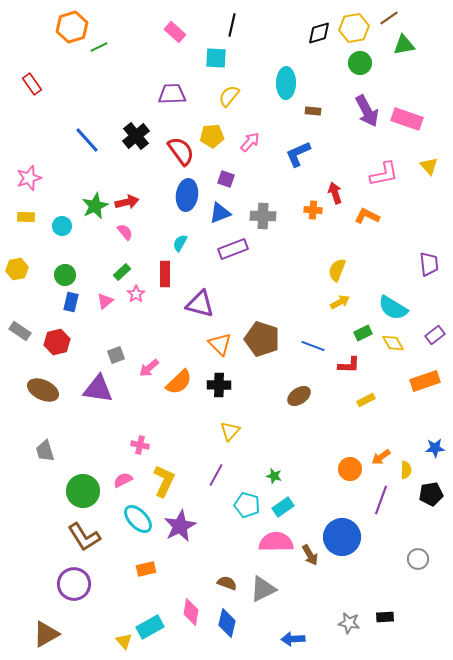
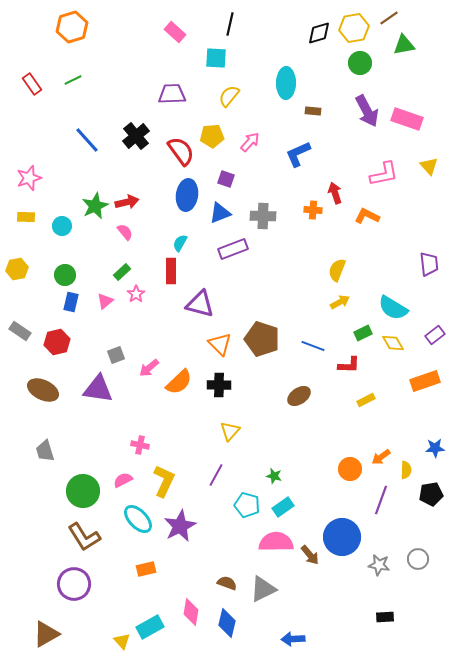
black line at (232, 25): moved 2 px left, 1 px up
green line at (99, 47): moved 26 px left, 33 px down
red rectangle at (165, 274): moved 6 px right, 3 px up
brown arrow at (310, 555): rotated 10 degrees counterclockwise
gray star at (349, 623): moved 30 px right, 58 px up
yellow triangle at (124, 641): moved 2 px left
